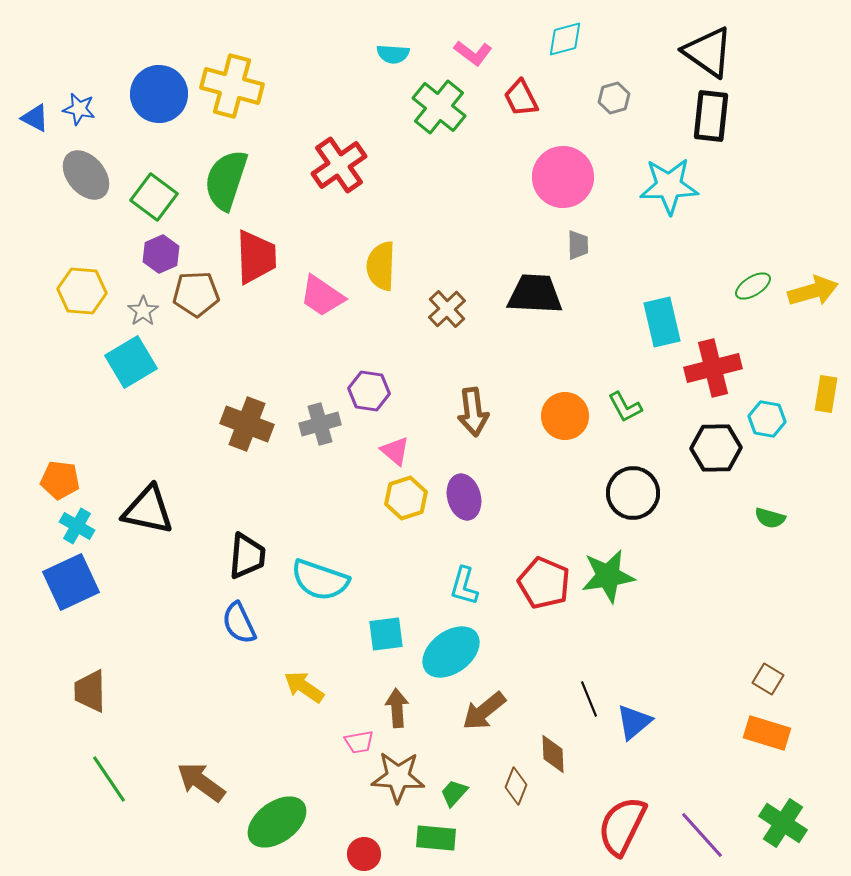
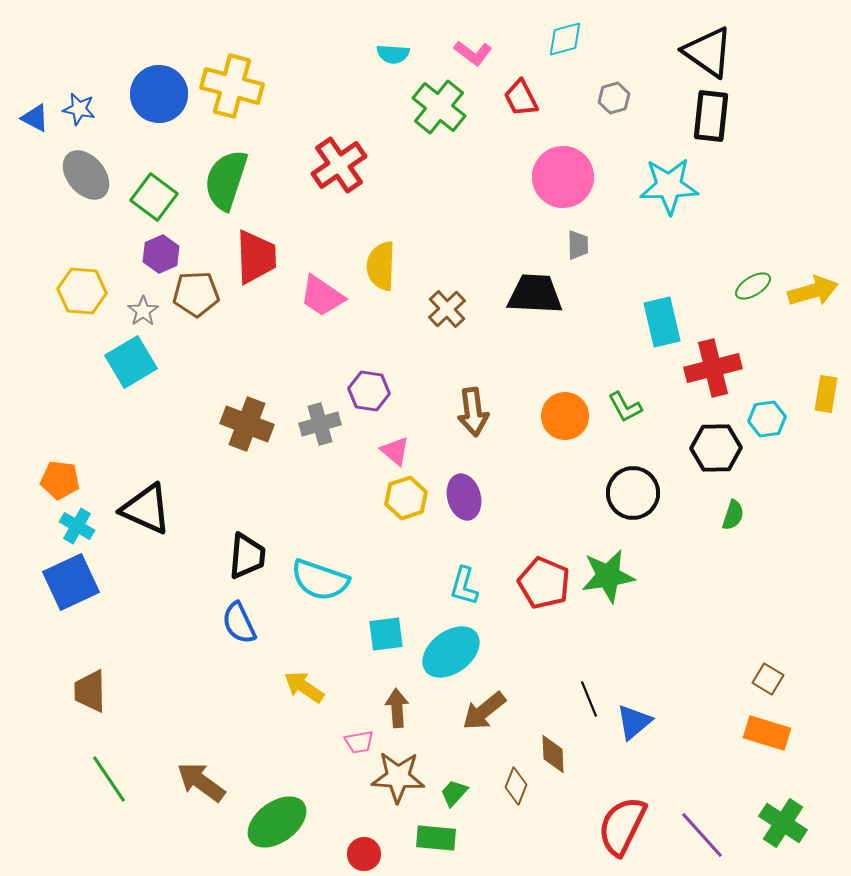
cyan hexagon at (767, 419): rotated 18 degrees counterclockwise
black triangle at (148, 510): moved 2 px left, 1 px up; rotated 12 degrees clockwise
green semicircle at (770, 518): moved 37 px left, 3 px up; rotated 88 degrees counterclockwise
